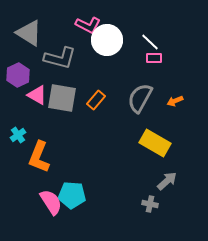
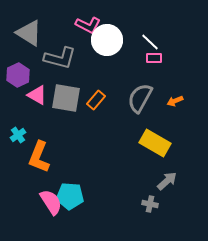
gray square: moved 4 px right
cyan pentagon: moved 2 px left, 1 px down
